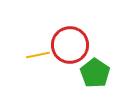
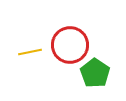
yellow line: moved 8 px left, 3 px up
